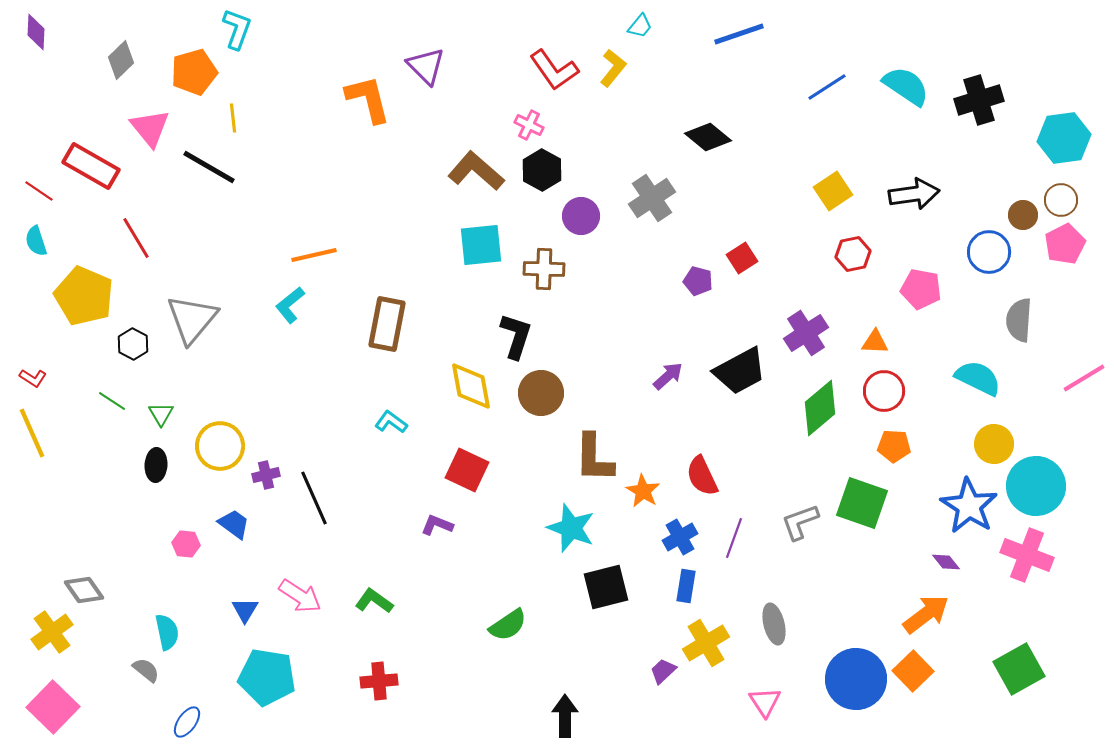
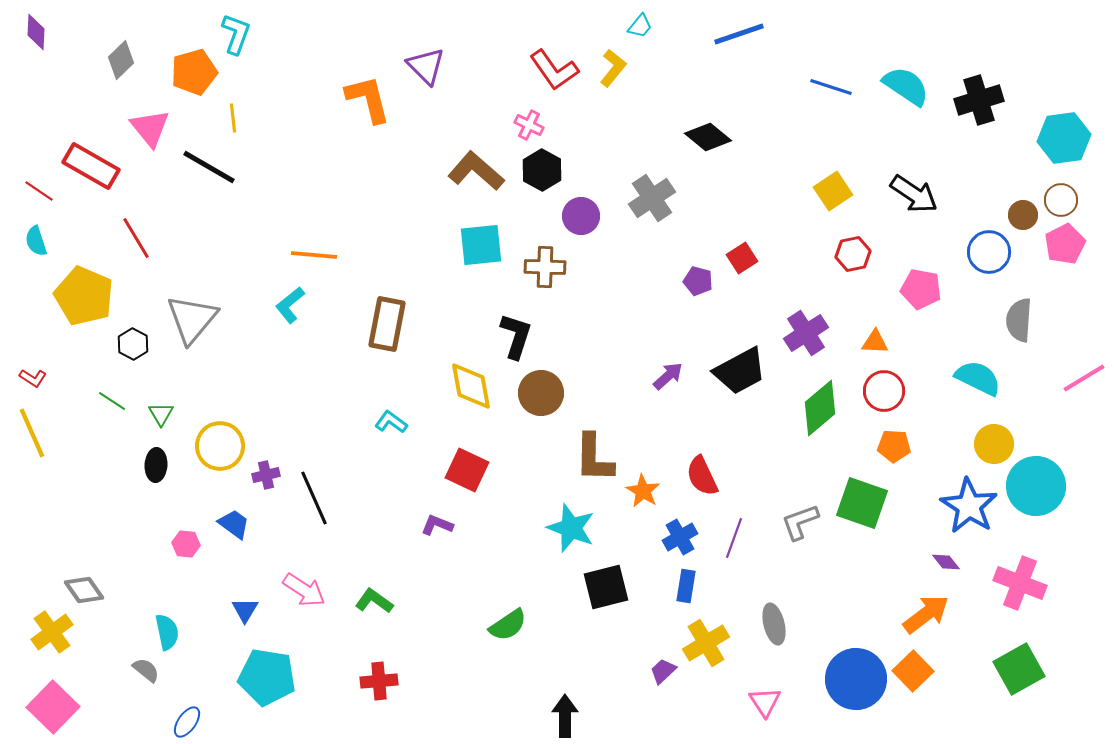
cyan L-shape at (237, 29): moved 1 px left, 5 px down
blue line at (827, 87): moved 4 px right; rotated 51 degrees clockwise
black arrow at (914, 194): rotated 42 degrees clockwise
orange line at (314, 255): rotated 18 degrees clockwise
brown cross at (544, 269): moved 1 px right, 2 px up
pink cross at (1027, 555): moved 7 px left, 28 px down
pink arrow at (300, 596): moved 4 px right, 6 px up
